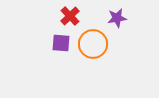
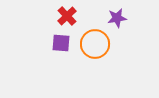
red cross: moved 3 px left
orange circle: moved 2 px right
